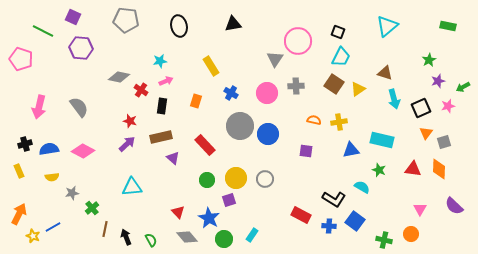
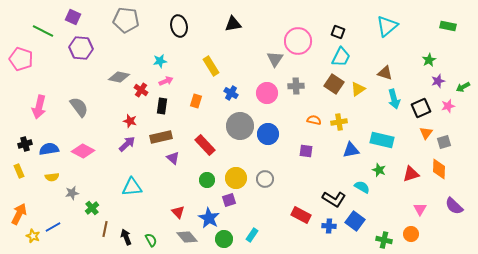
red triangle at (413, 169): moved 2 px left, 5 px down; rotated 24 degrees counterclockwise
